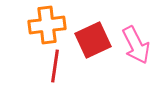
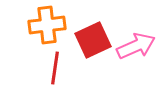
pink arrow: moved 1 px down; rotated 87 degrees counterclockwise
red line: moved 2 px down
